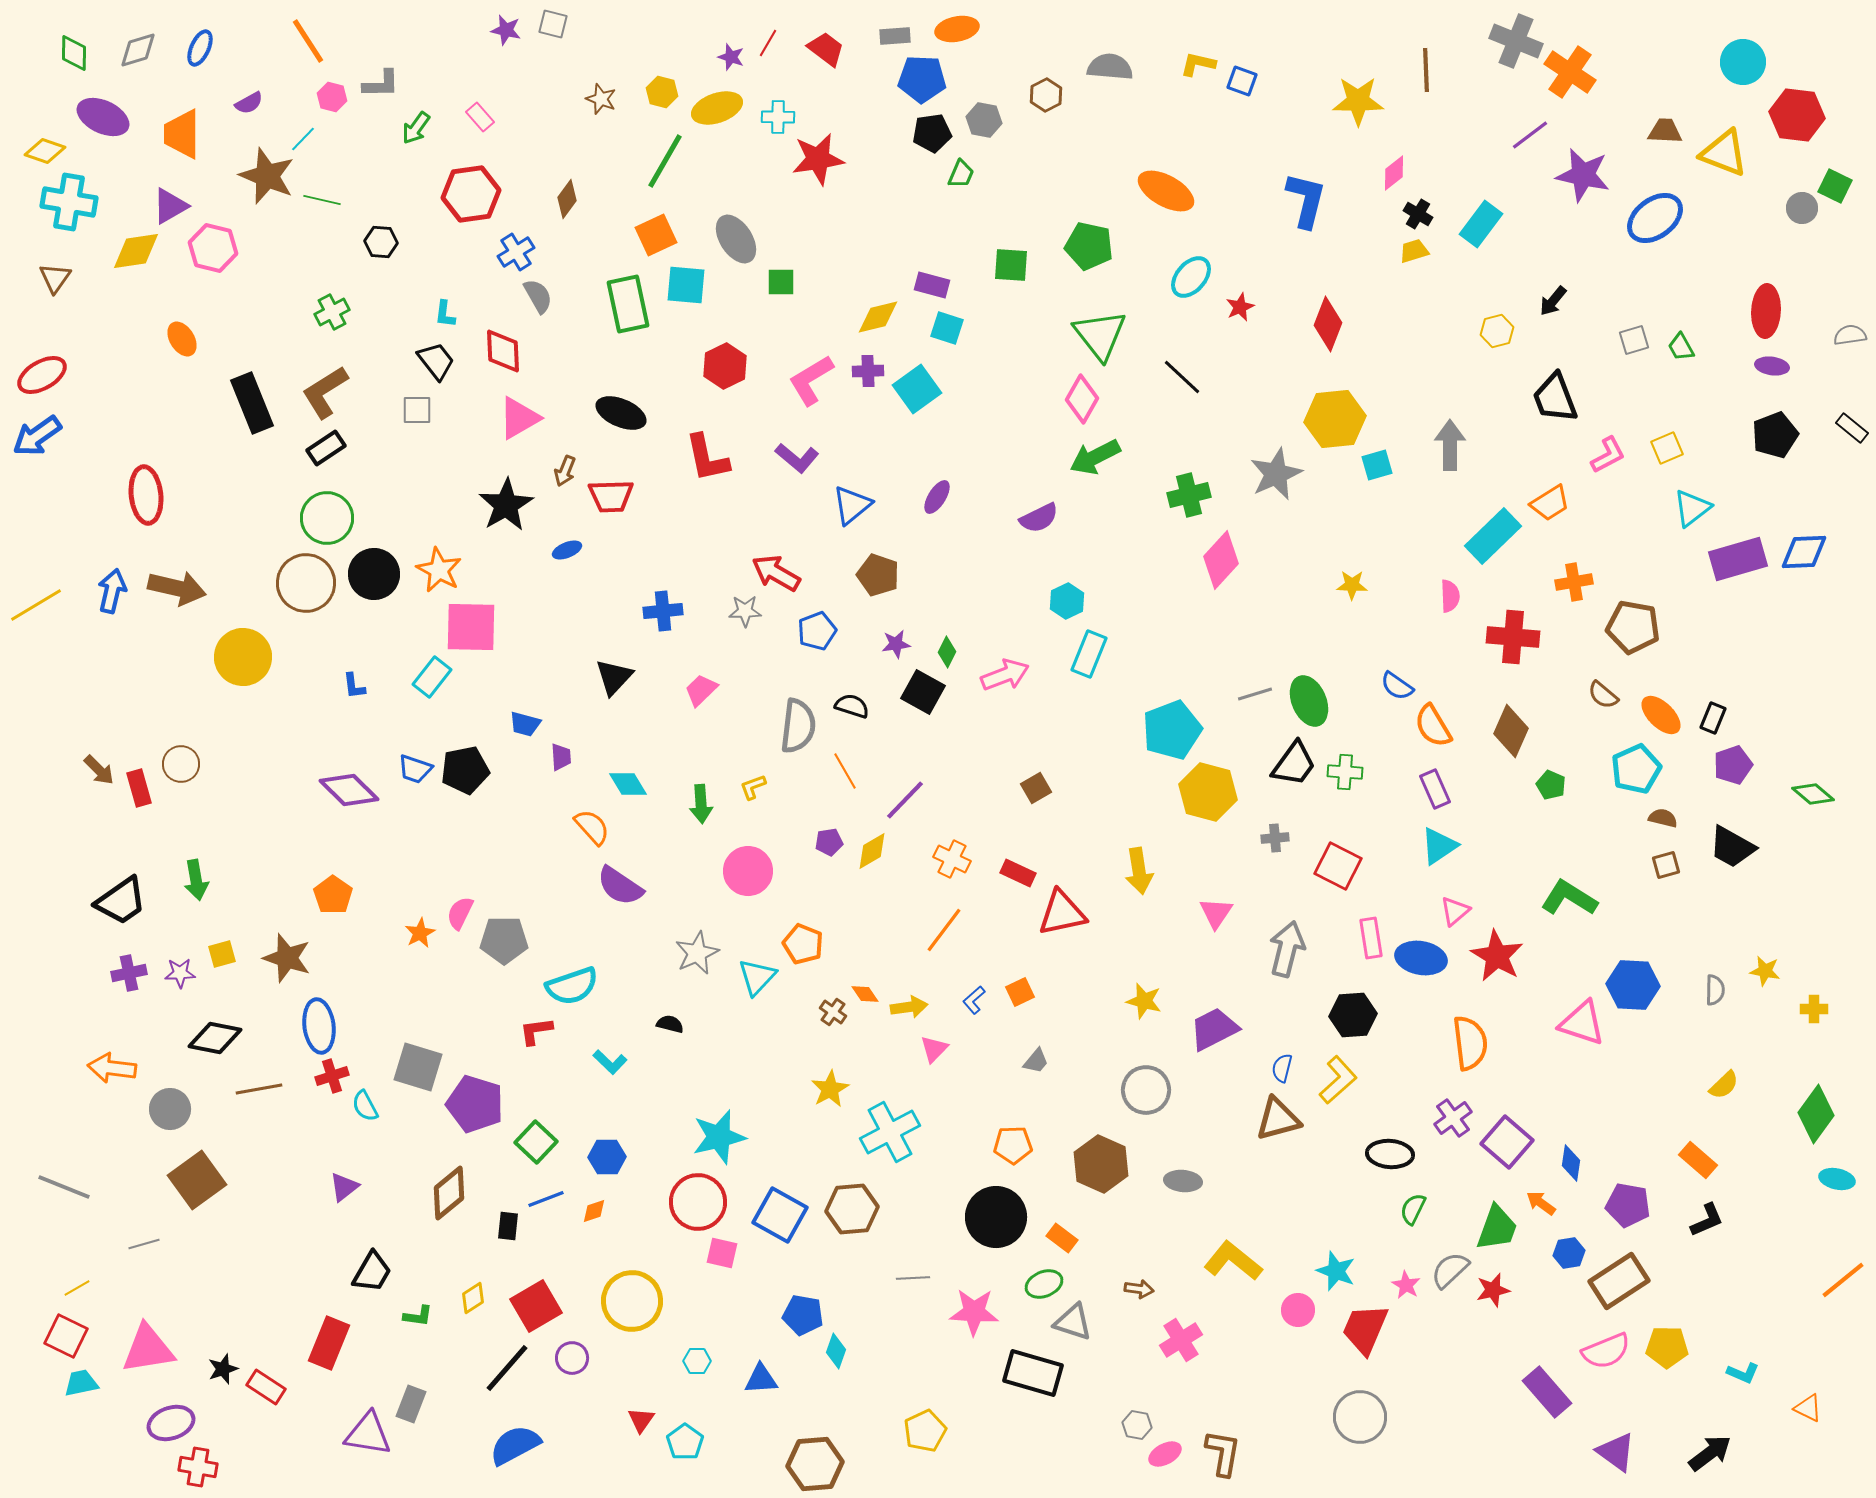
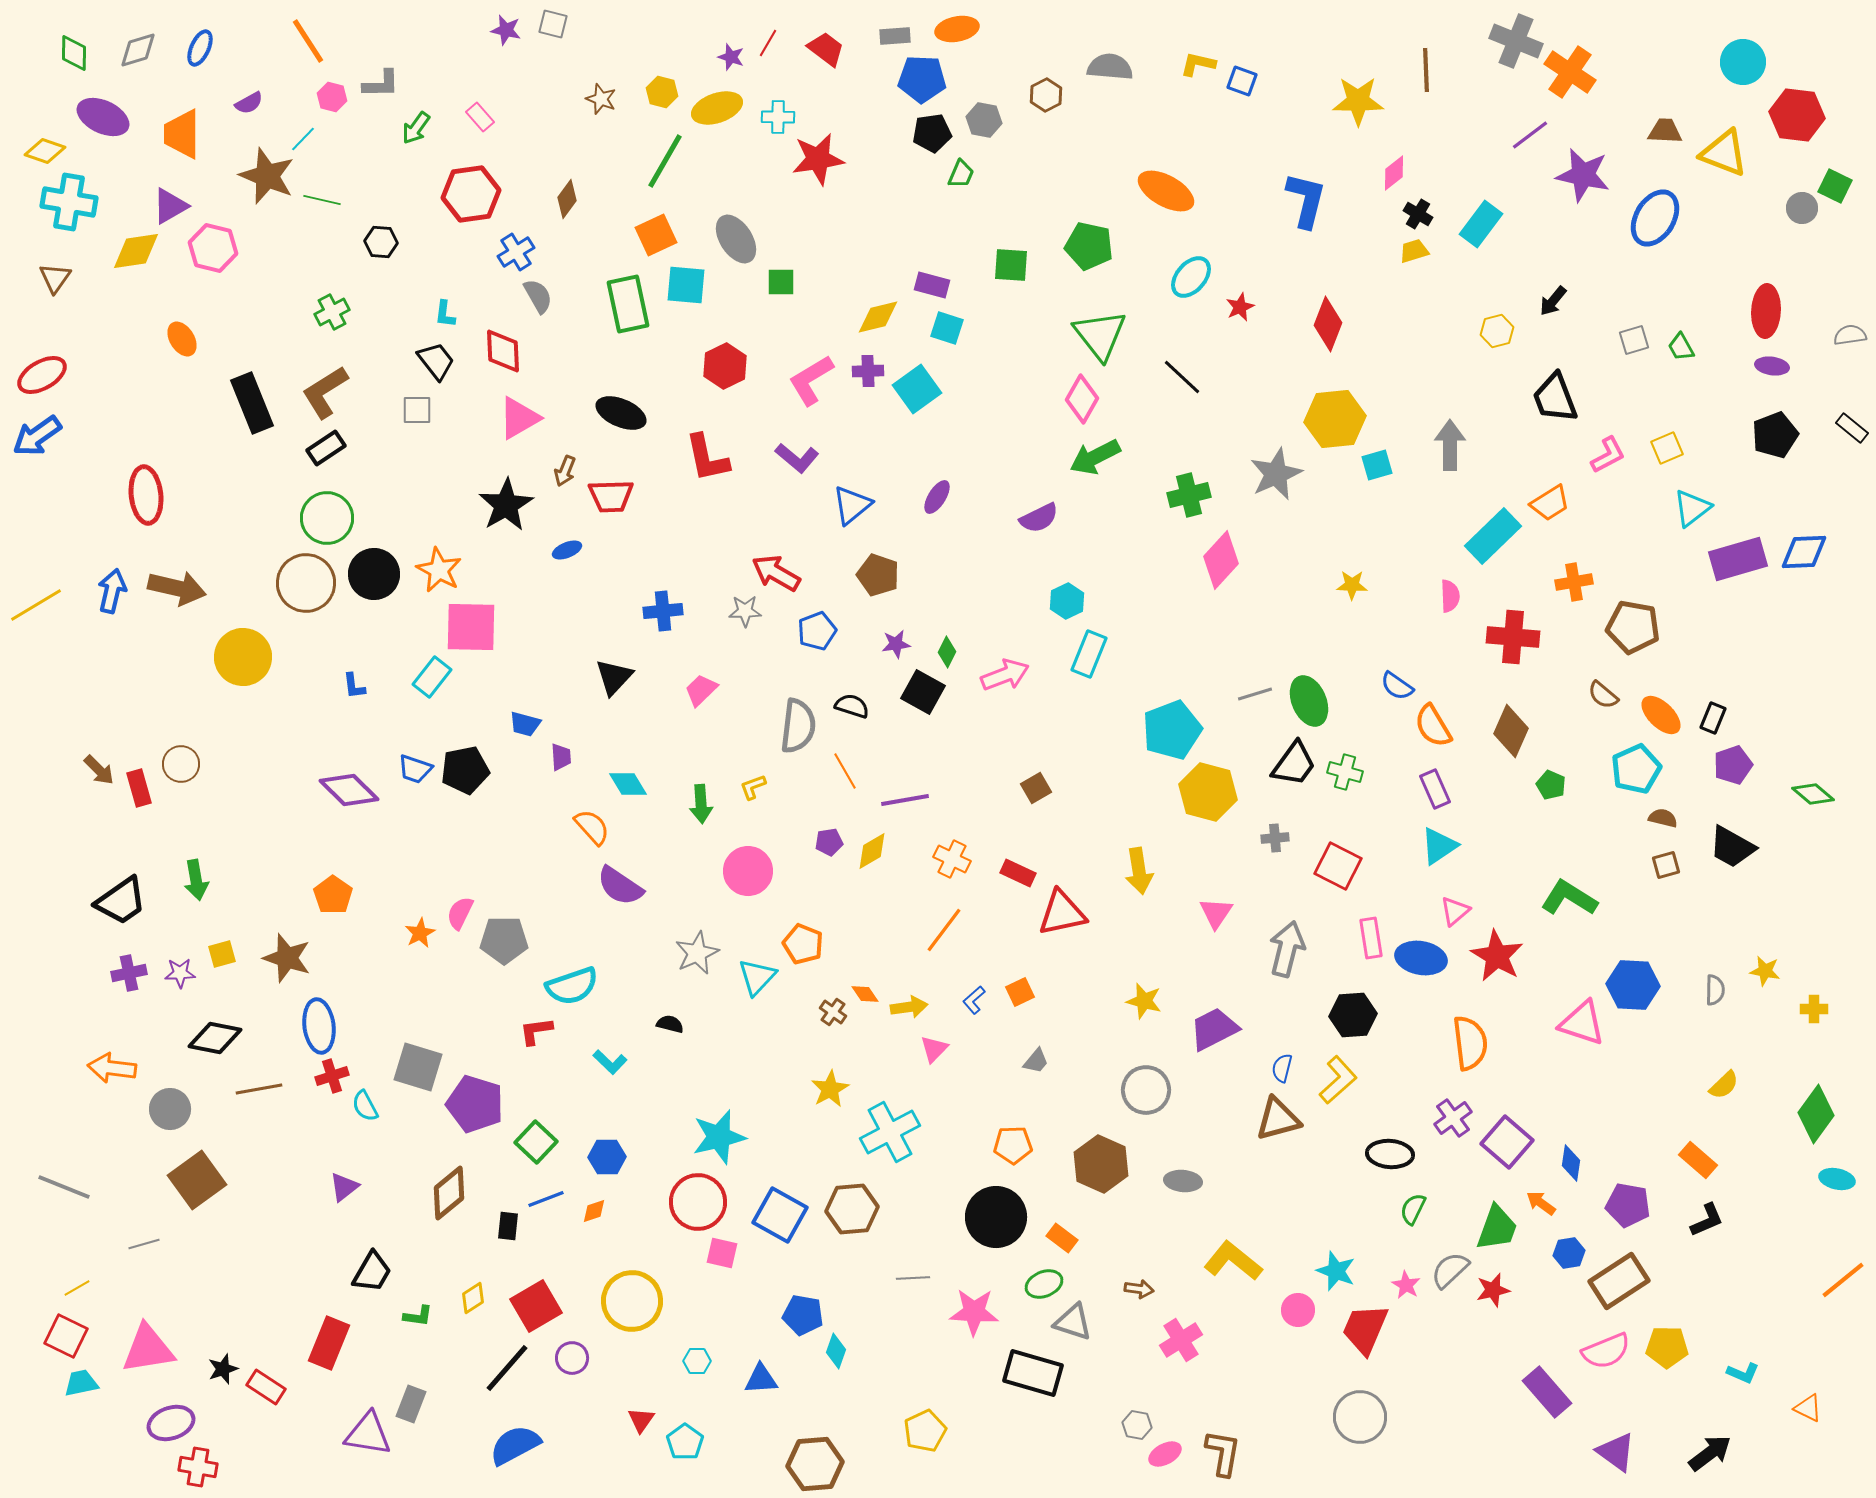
blue ellipse at (1655, 218): rotated 22 degrees counterclockwise
green cross at (1345, 772): rotated 12 degrees clockwise
purple line at (905, 800): rotated 36 degrees clockwise
